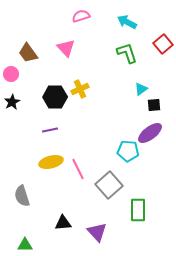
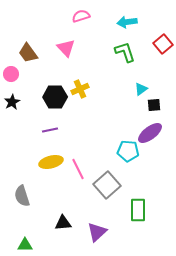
cyan arrow: rotated 36 degrees counterclockwise
green L-shape: moved 2 px left, 1 px up
gray square: moved 2 px left
purple triangle: rotated 30 degrees clockwise
